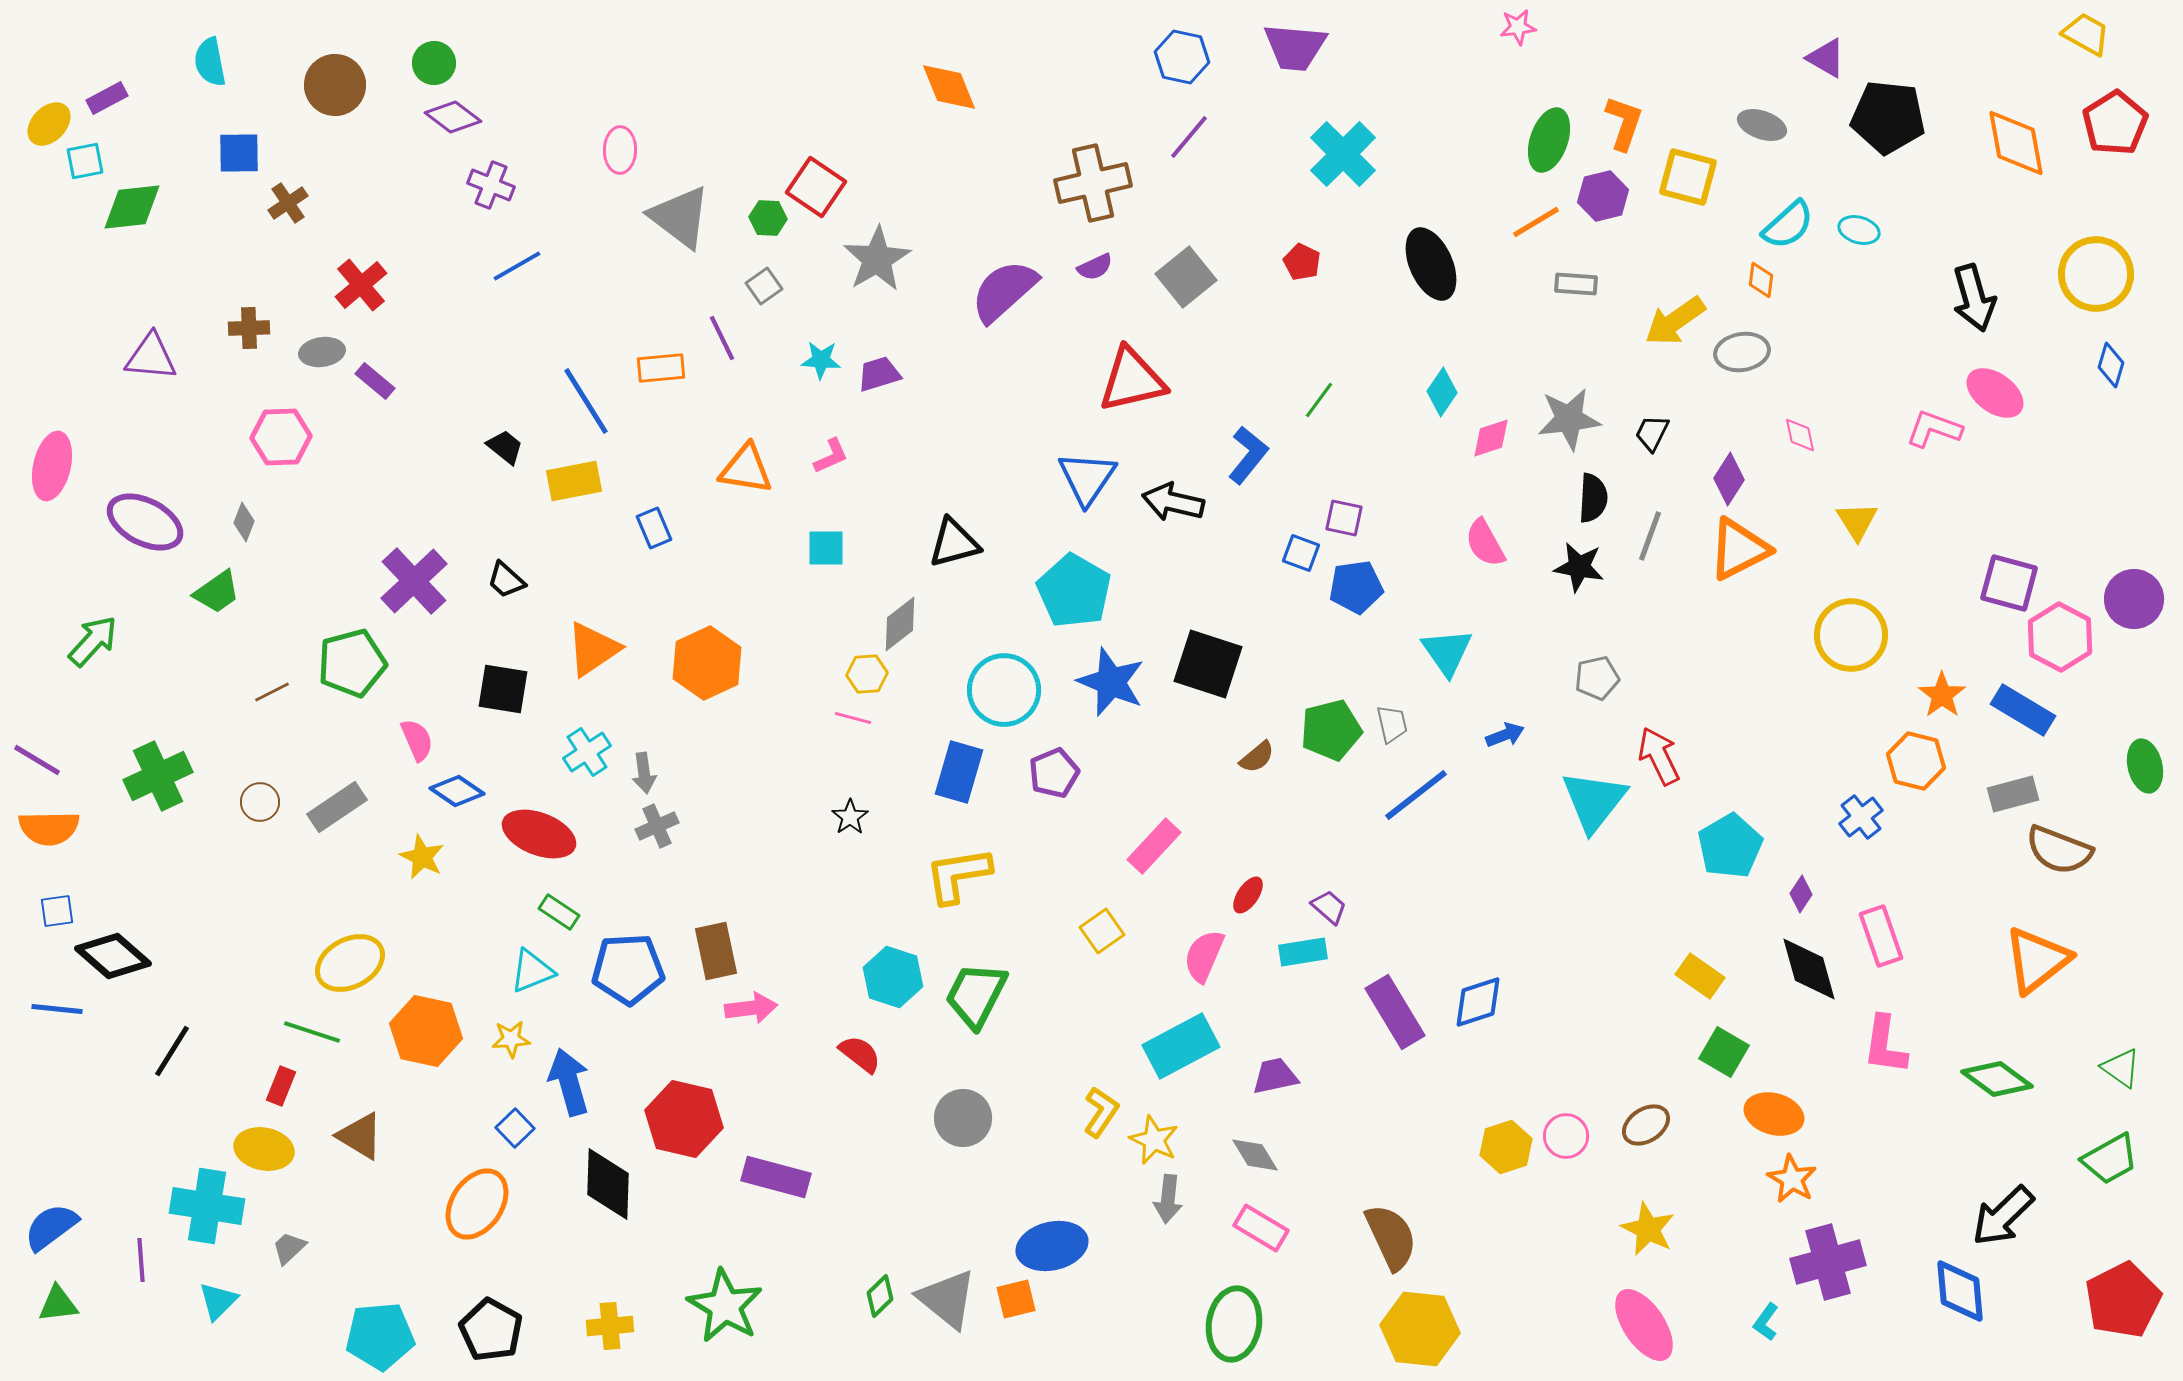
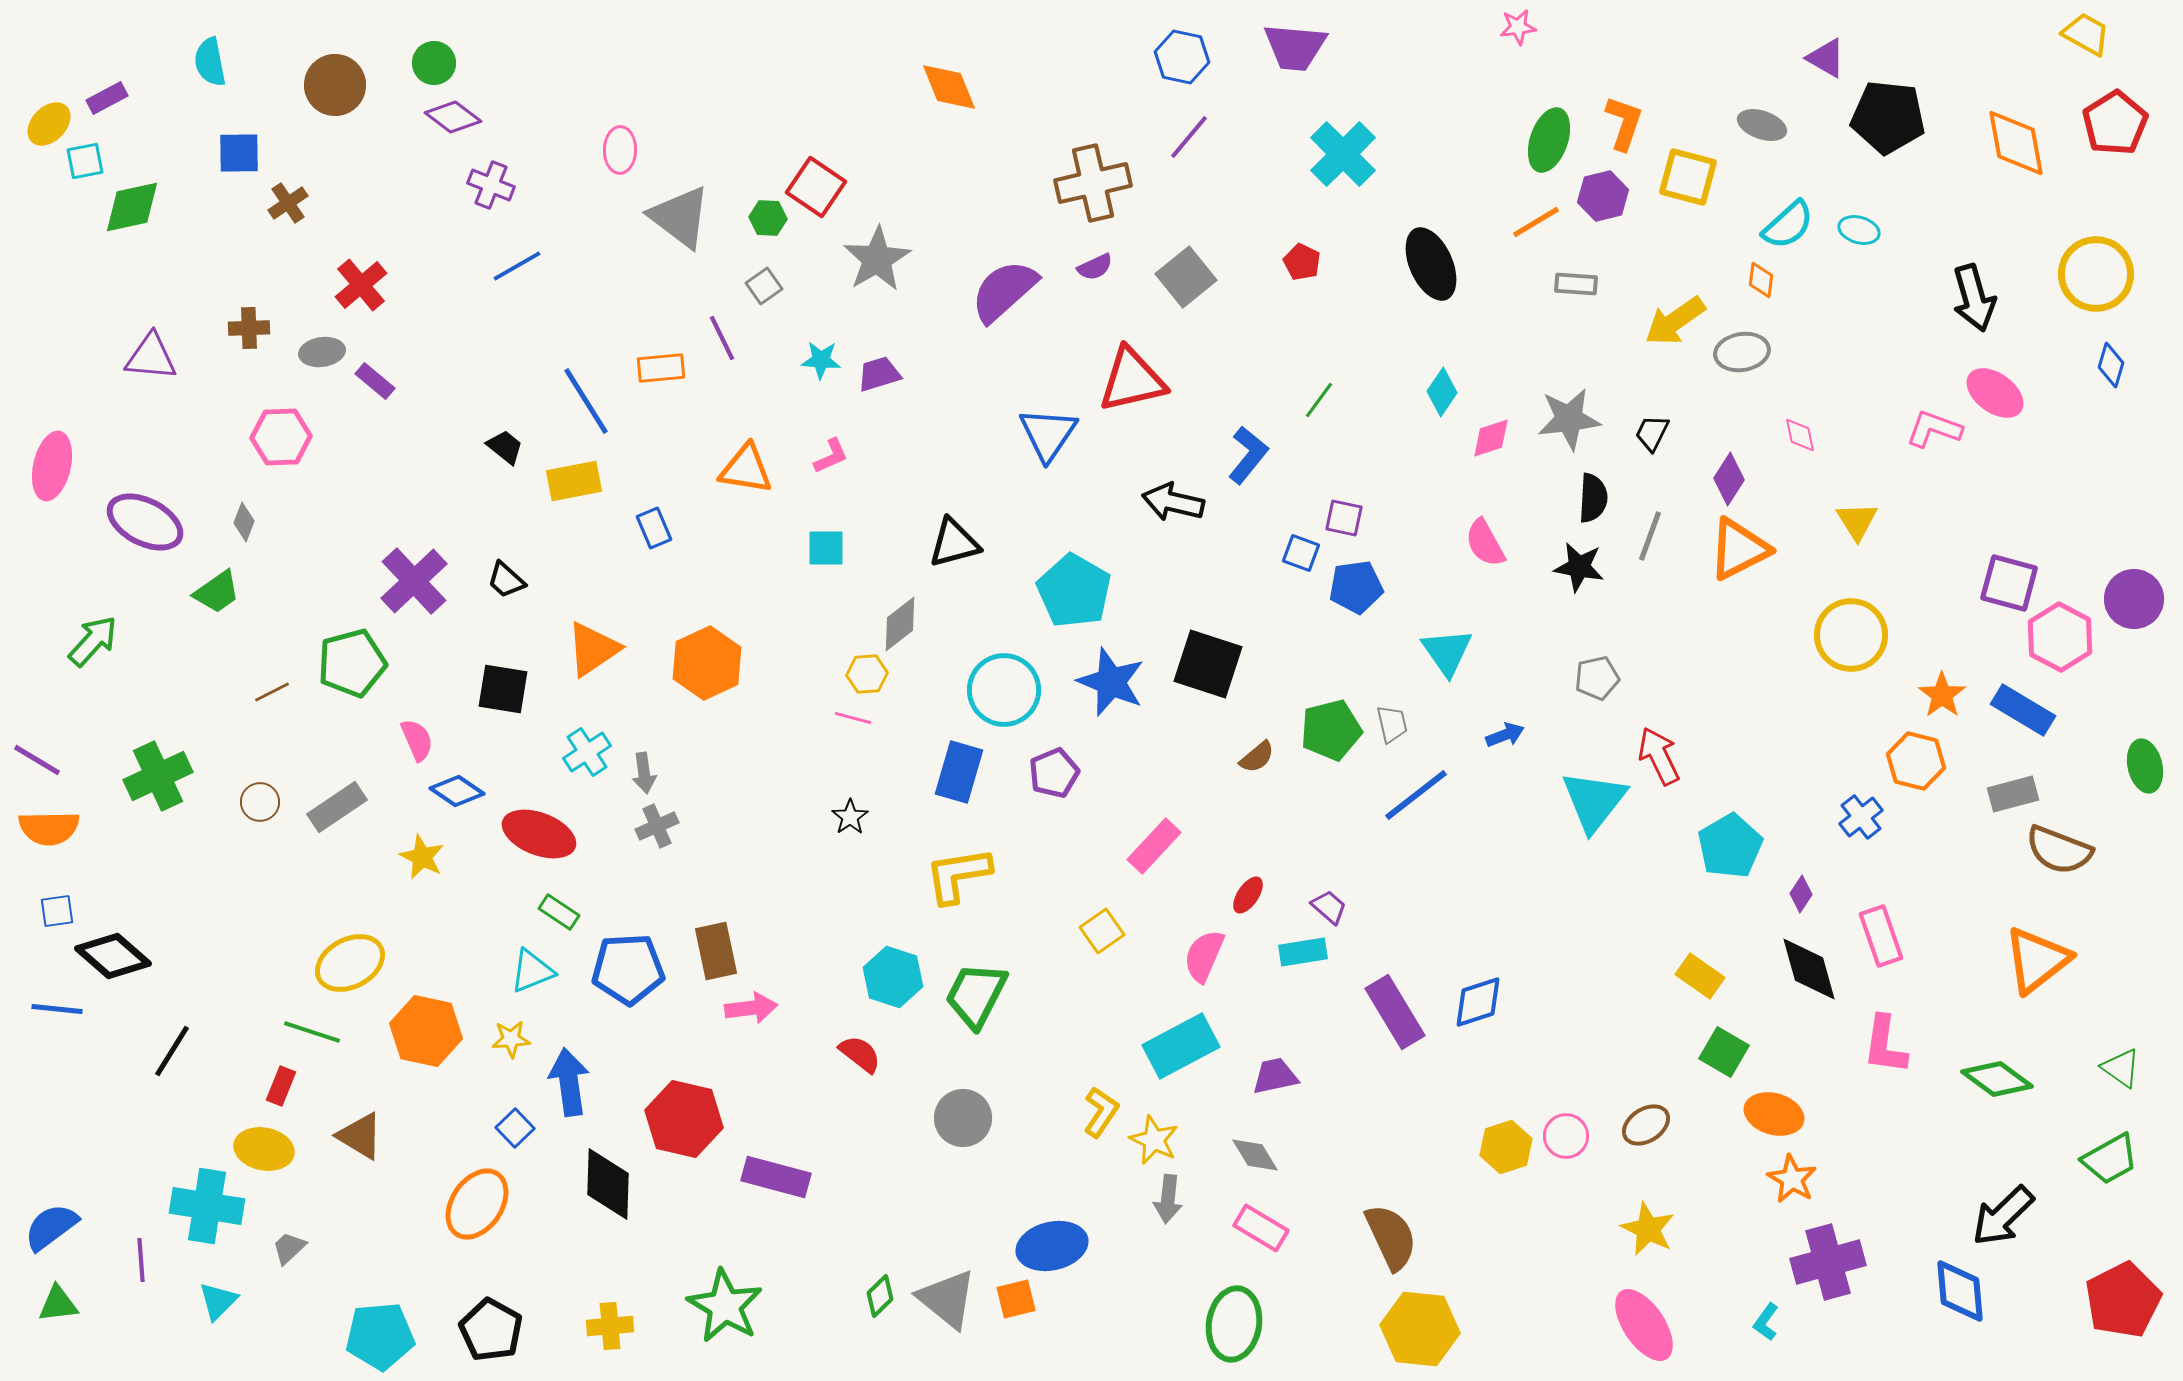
green diamond at (132, 207): rotated 6 degrees counterclockwise
blue triangle at (1087, 478): moved 39 px left, 44 px up
blue arrow at (569, 1082): rotated 8 degrees clockwise
